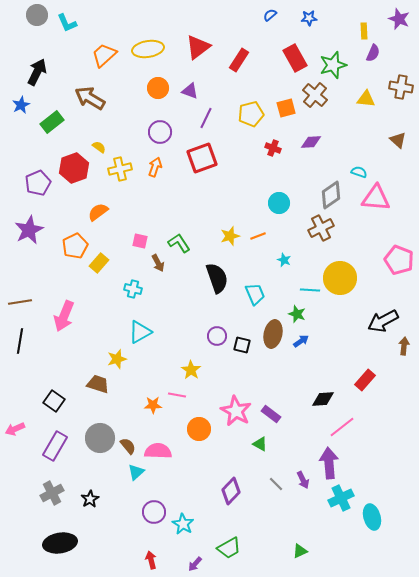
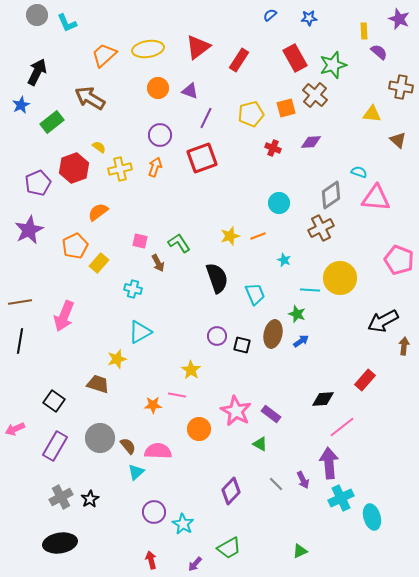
purple semicircle at (373, 53): moved 6 px right, 1 px up; rotated 72 degrees counterclockwise
yellow triangle at (366, 99): moved 6 px right, 15 px down
purple circle at (160, 132): moved 3 px down
gray cross at (52, 493): moved 9 px right, 4 px down
